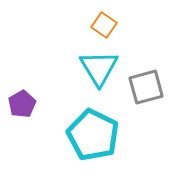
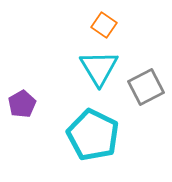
gray square: rotated 12 degrees counterclockwise
